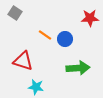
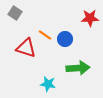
red triangle: moved 3 px right, 13 px up
cyan star: moved 12 px right, 3 px up
